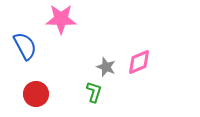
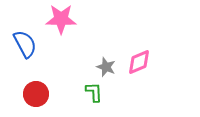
blue semicircle: moved 2 px up
green L-shape: rotated 20 degrees counterclockwise
